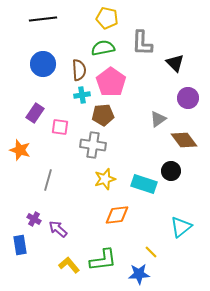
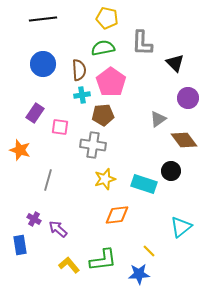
yellow line: moved 2 px left, 1 px up
